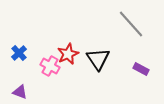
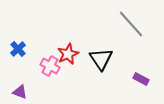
blue cross: moved 1 px left, 4 px up
black triangle: moved 3 px right
purple rectangle: moved 10 px down
